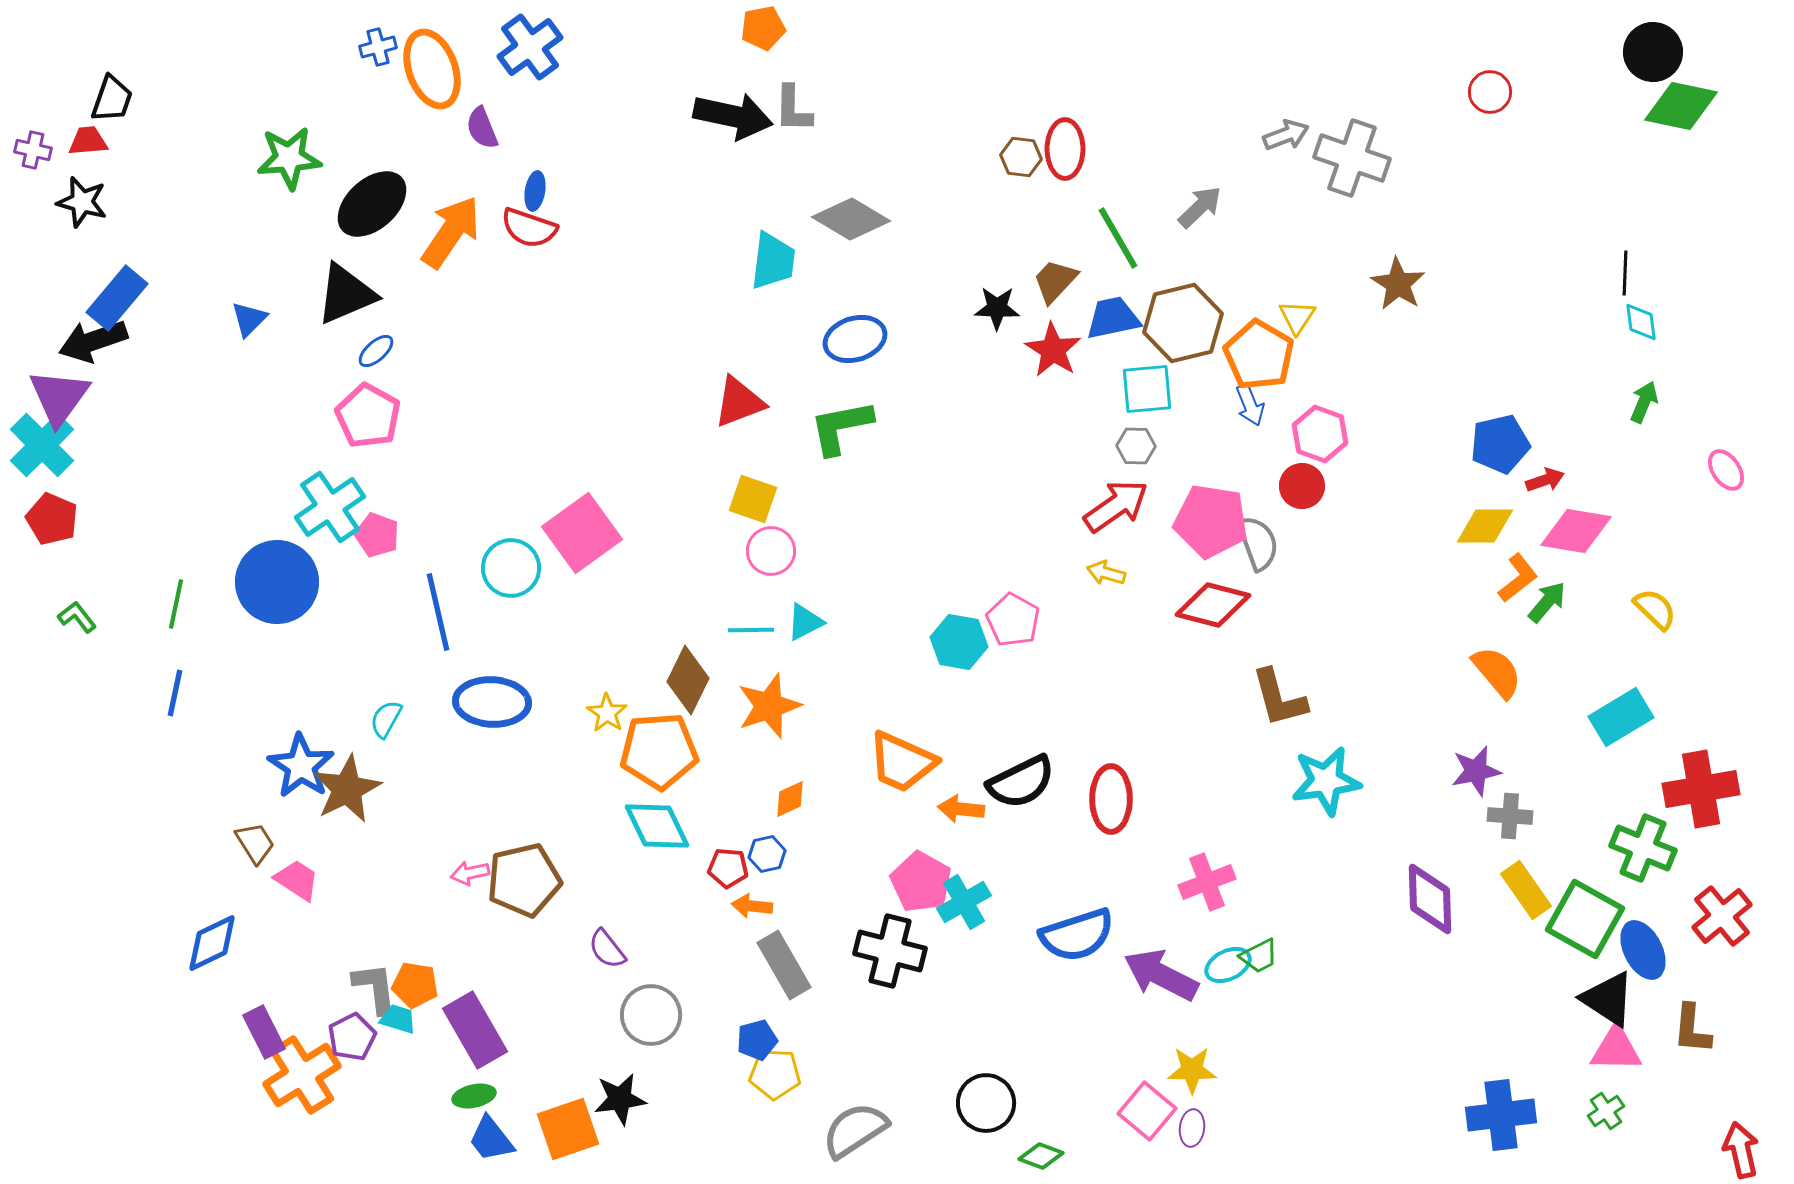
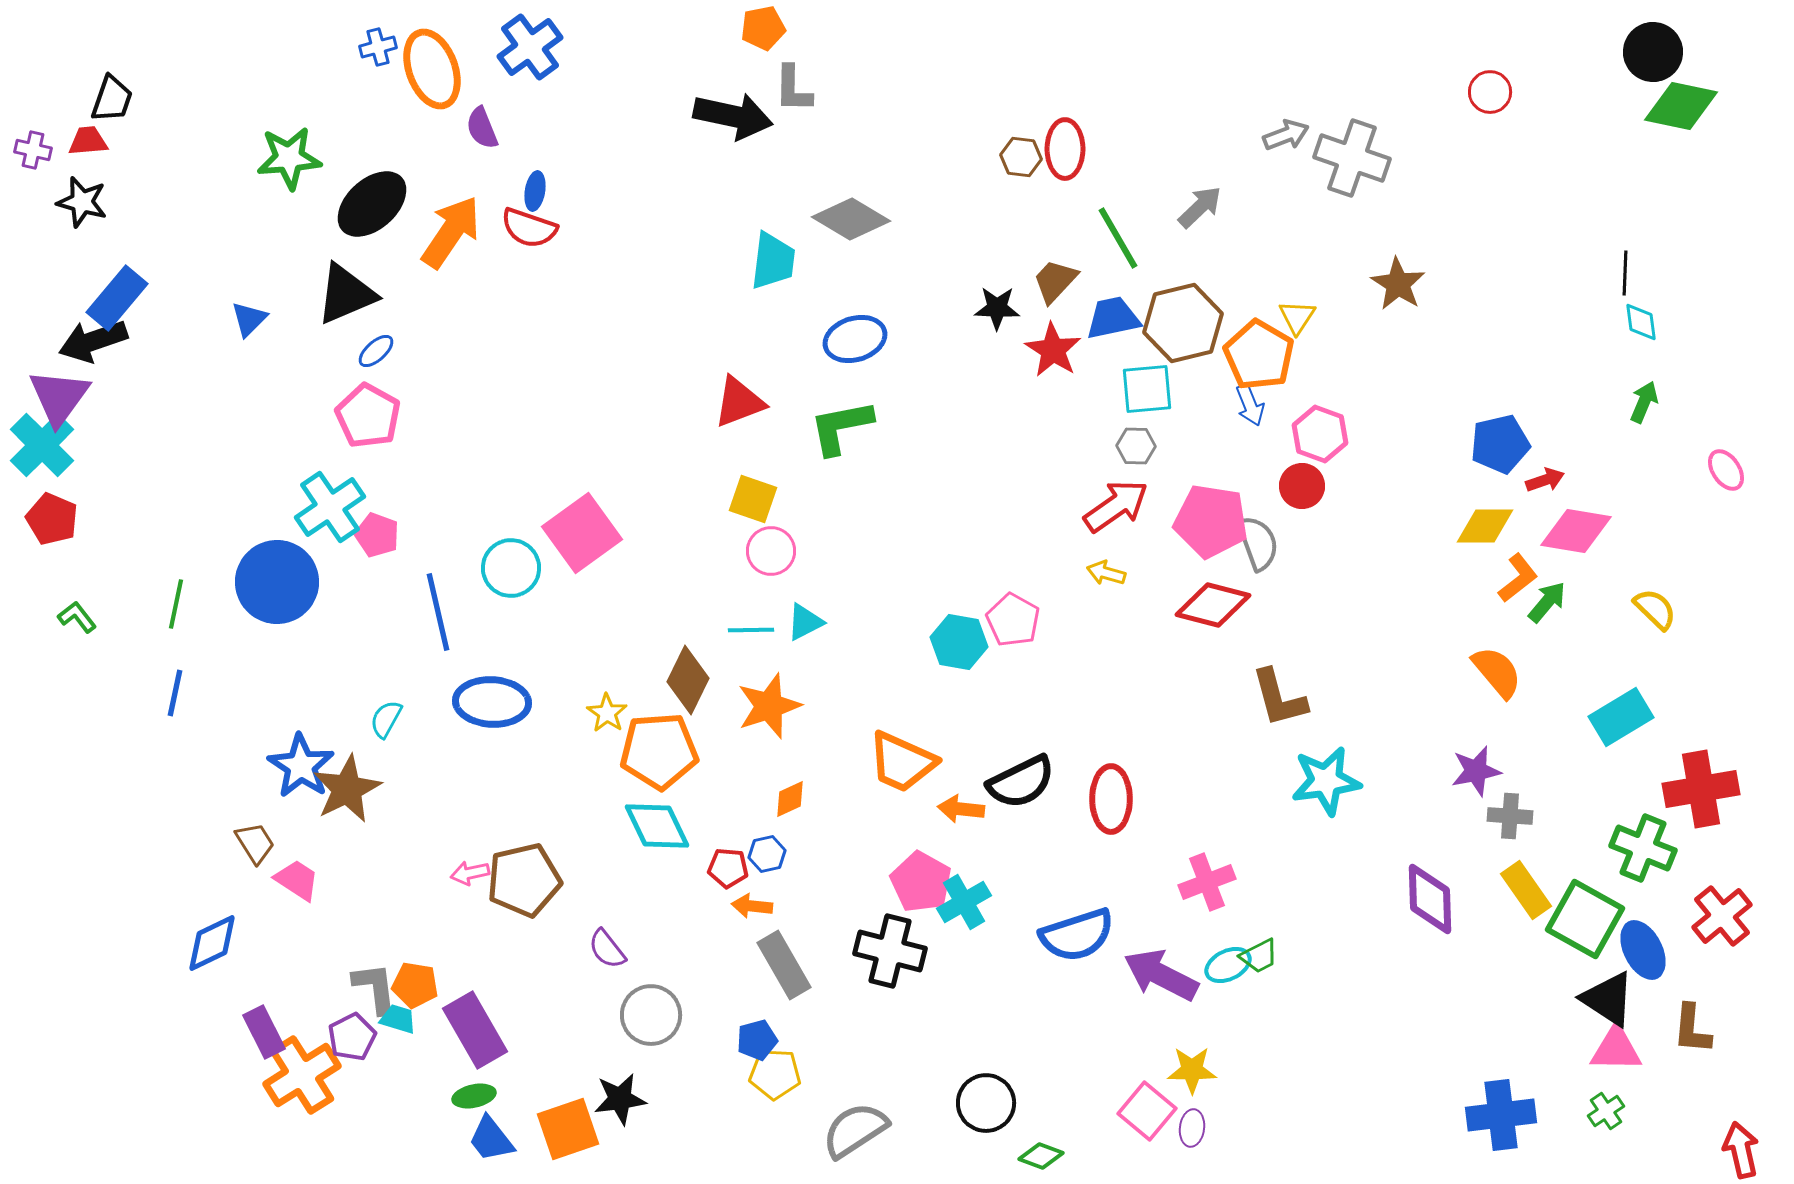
gray L-shape at (793, 109): moved 20 px up
